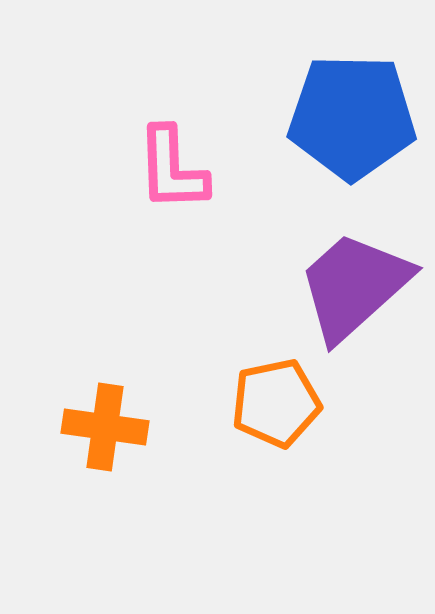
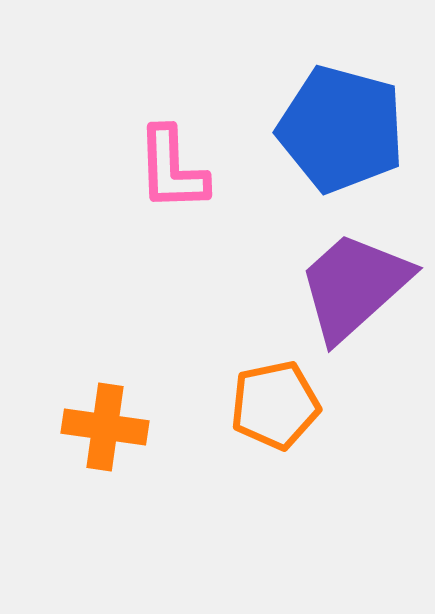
blue pentagon: moved 11 px left, 12 px down; rotated 14 degrees clockwise
orange pentagon: moved 1 px left, 2 px down
